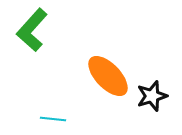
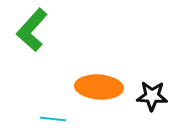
orange ellipse: moved 9 px left, 11 px down; rotated 42 degrees counterclockwise
black star: rotated 20 degrees clockwise
